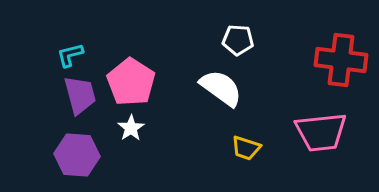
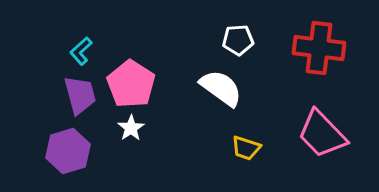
white pentagon: rotated 8 degrees counterclockwise
cyan L-shape: moved 11 px right, 4 px up; rotated 28 degrees counterclockwise
red cross: moved 22 px left, 12 px up
pink pentagon: moved 2 px down
pink trapezoid: moved 1 px right, 2 px down; rotated 52 degrees clockwise
purple hexagon: moved 9 px left, 4 px up; rotated 21 degrees counterclockwise
